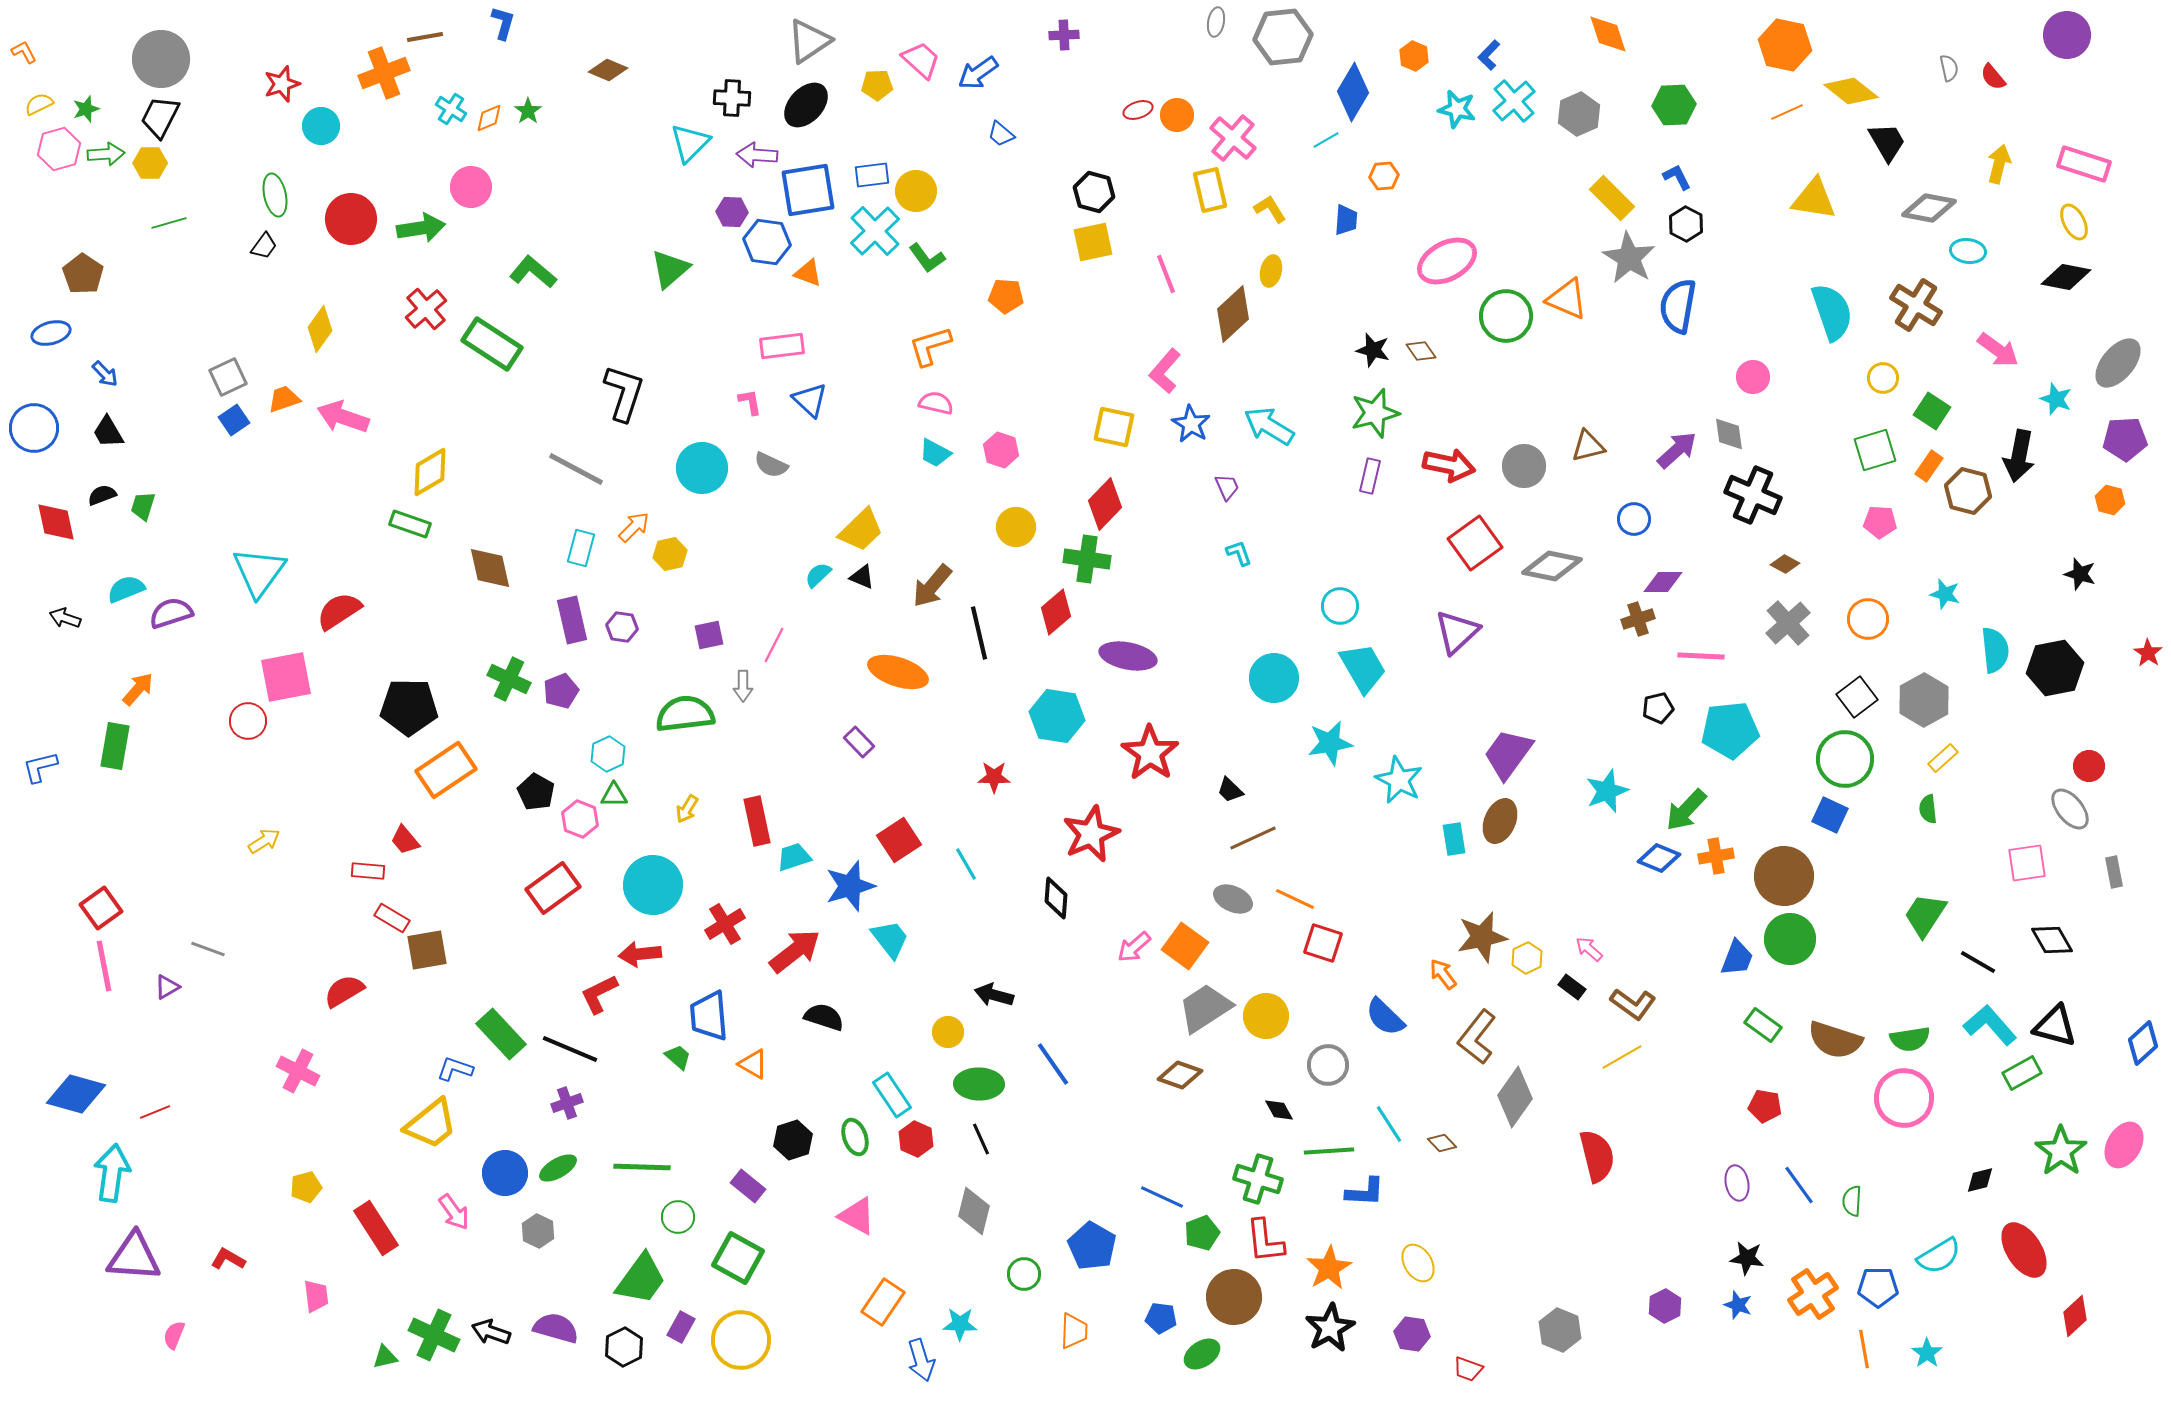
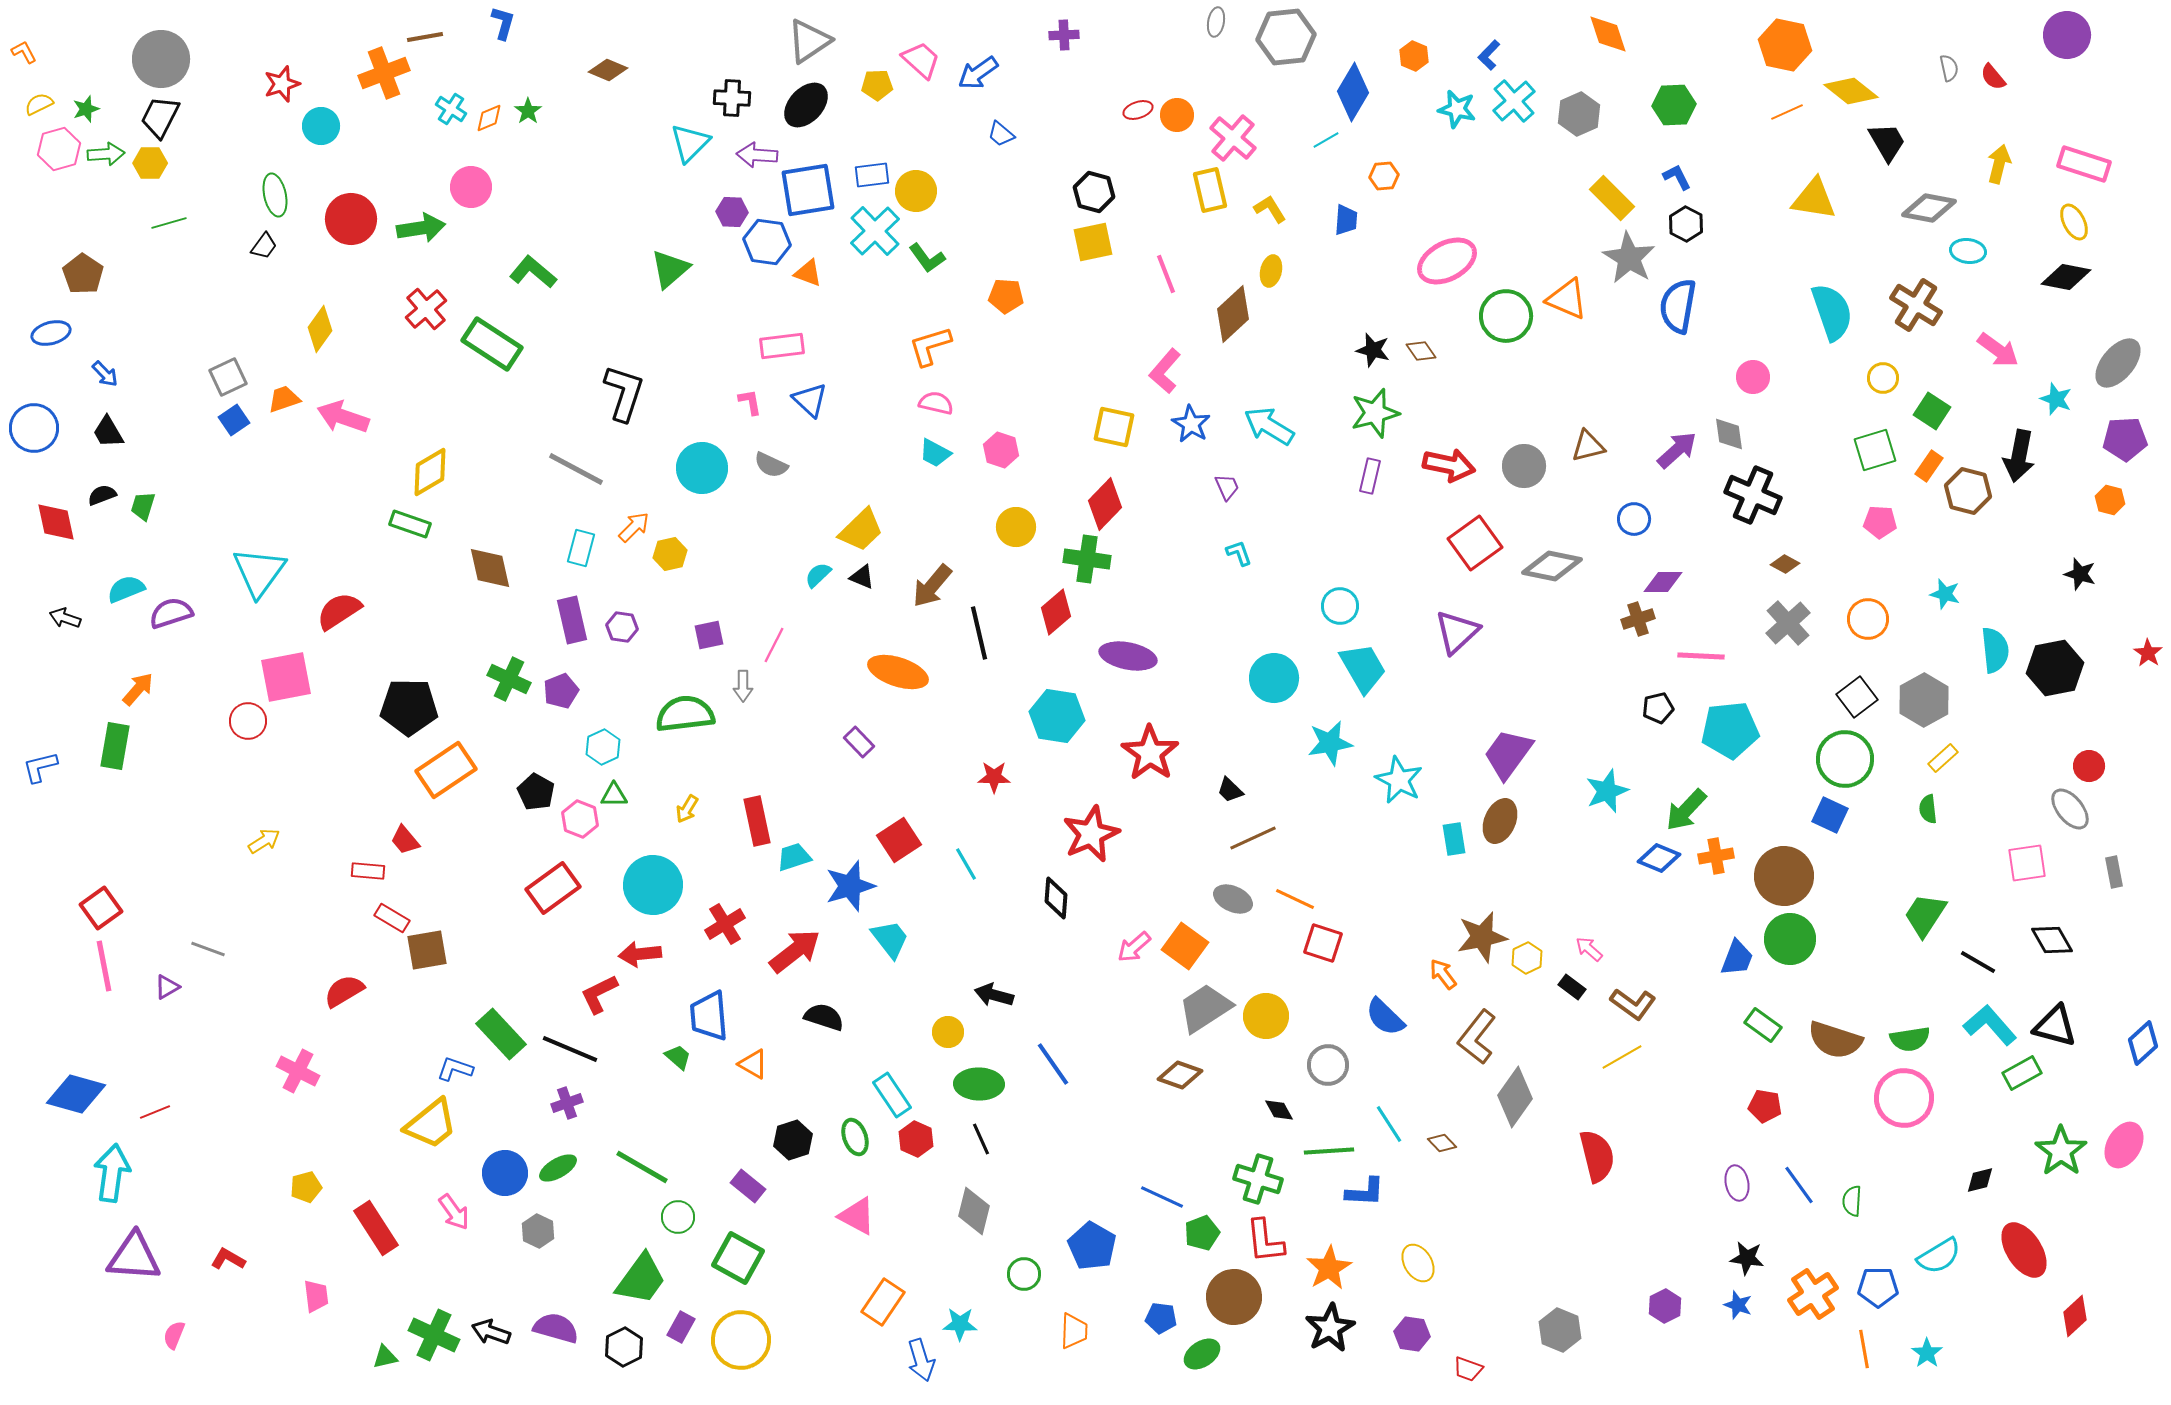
gray hexagon at (1283, 37): moved 3 px right
cyan hexagon at (608, 754): moved 5 px left, 7 px up
green line at (642, 1167): rotated 28 degrees clockwise
